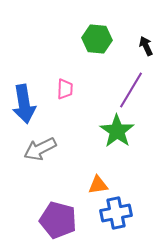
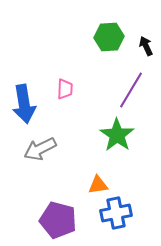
green hexagon: moved 12 px right, 2 px up; rotated 8 degrees counterclockwise
green star: moved 4 px down
